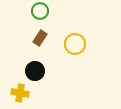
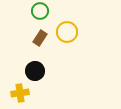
yellow circle: moved 8 px left, 12 px up
yellow cross: rotated 18 degrees counterclockwise
